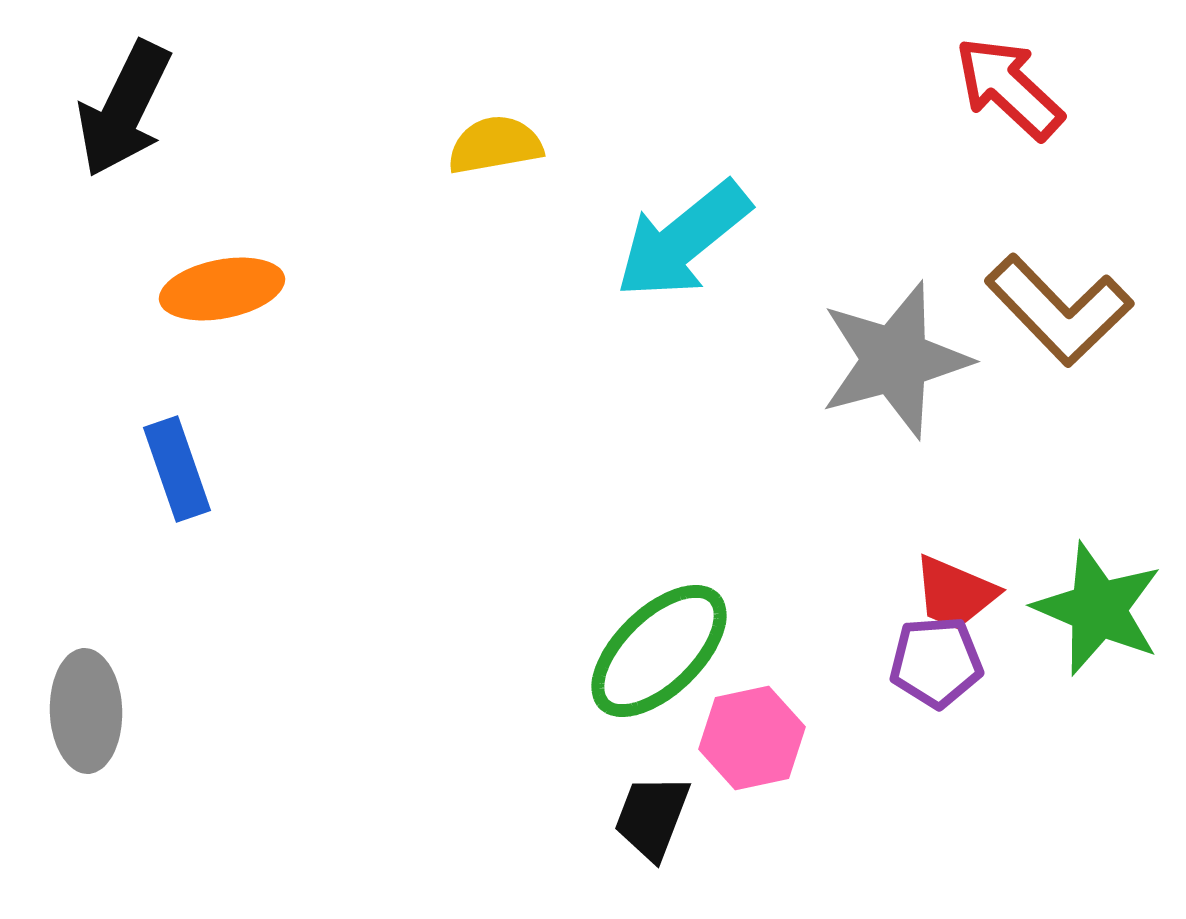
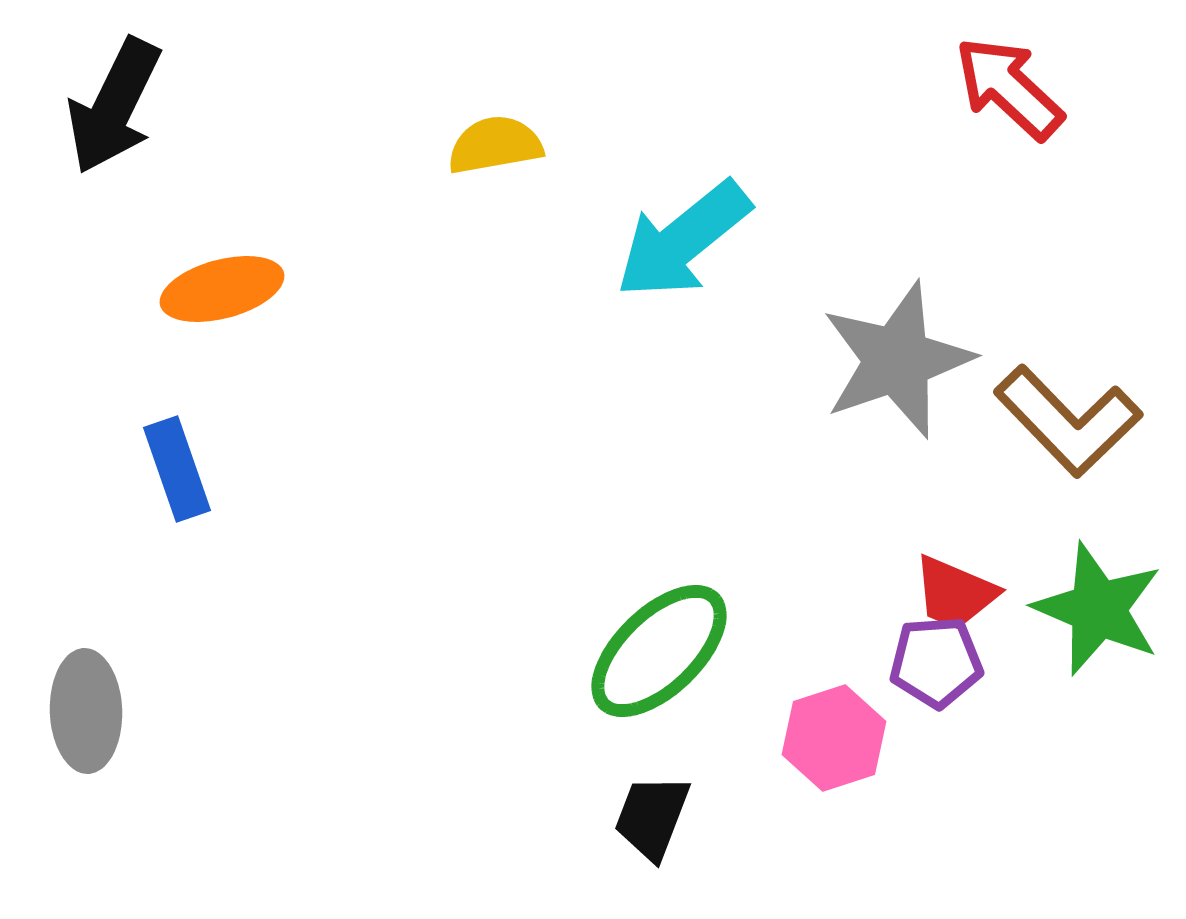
black arrow: moved 10 px left, 3 px up
orange ellipse: rotated 4 degrees counterclockwise
brown L-shape: moved 9 px right, 111 px down
gray star: moved 2 px right; rotated 4 degrees counterclockwise
pink hexagon: moved 82 px right; rotated 6 degrees counterclockwise
